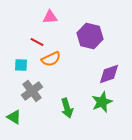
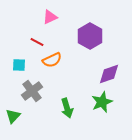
pink triangle: rotated 21 degrees counterclockwise
purple hexagon: rotated 15 degrees clockwise
orange semicircle: moved 1 px right, 1 px down
cyan square: moved 2 px left
green triangle: moved 1 px left, 1 px up; rotated 42 degrees clockwise
